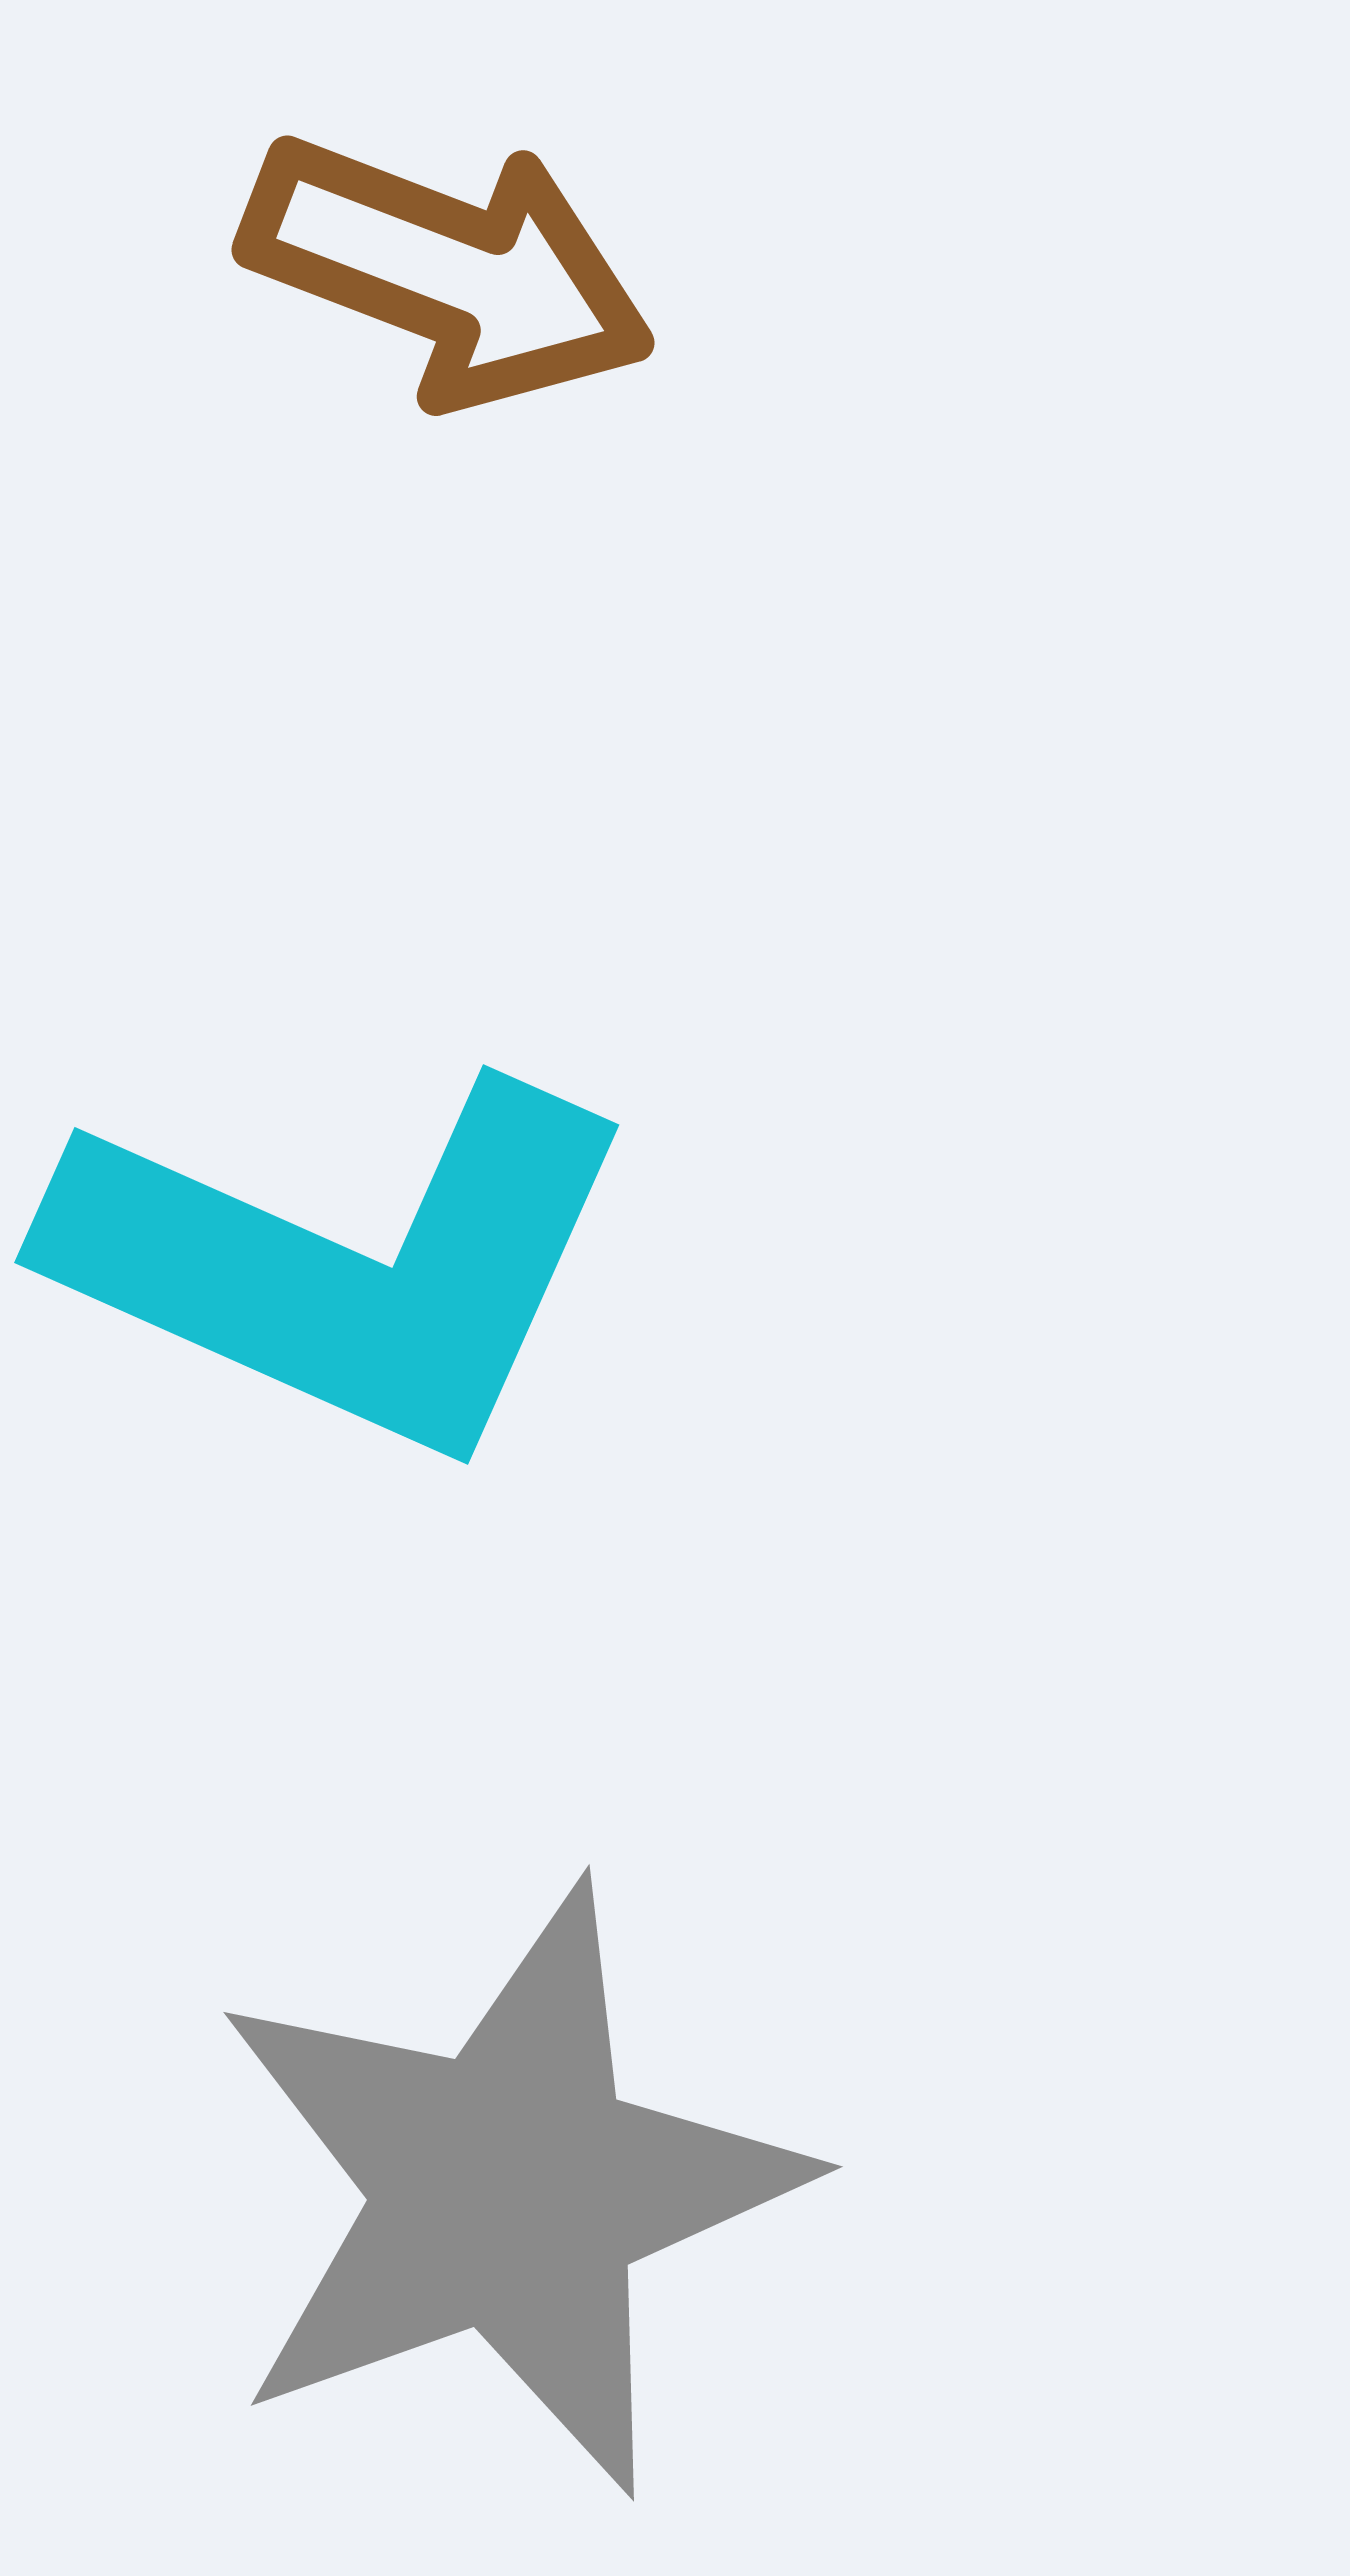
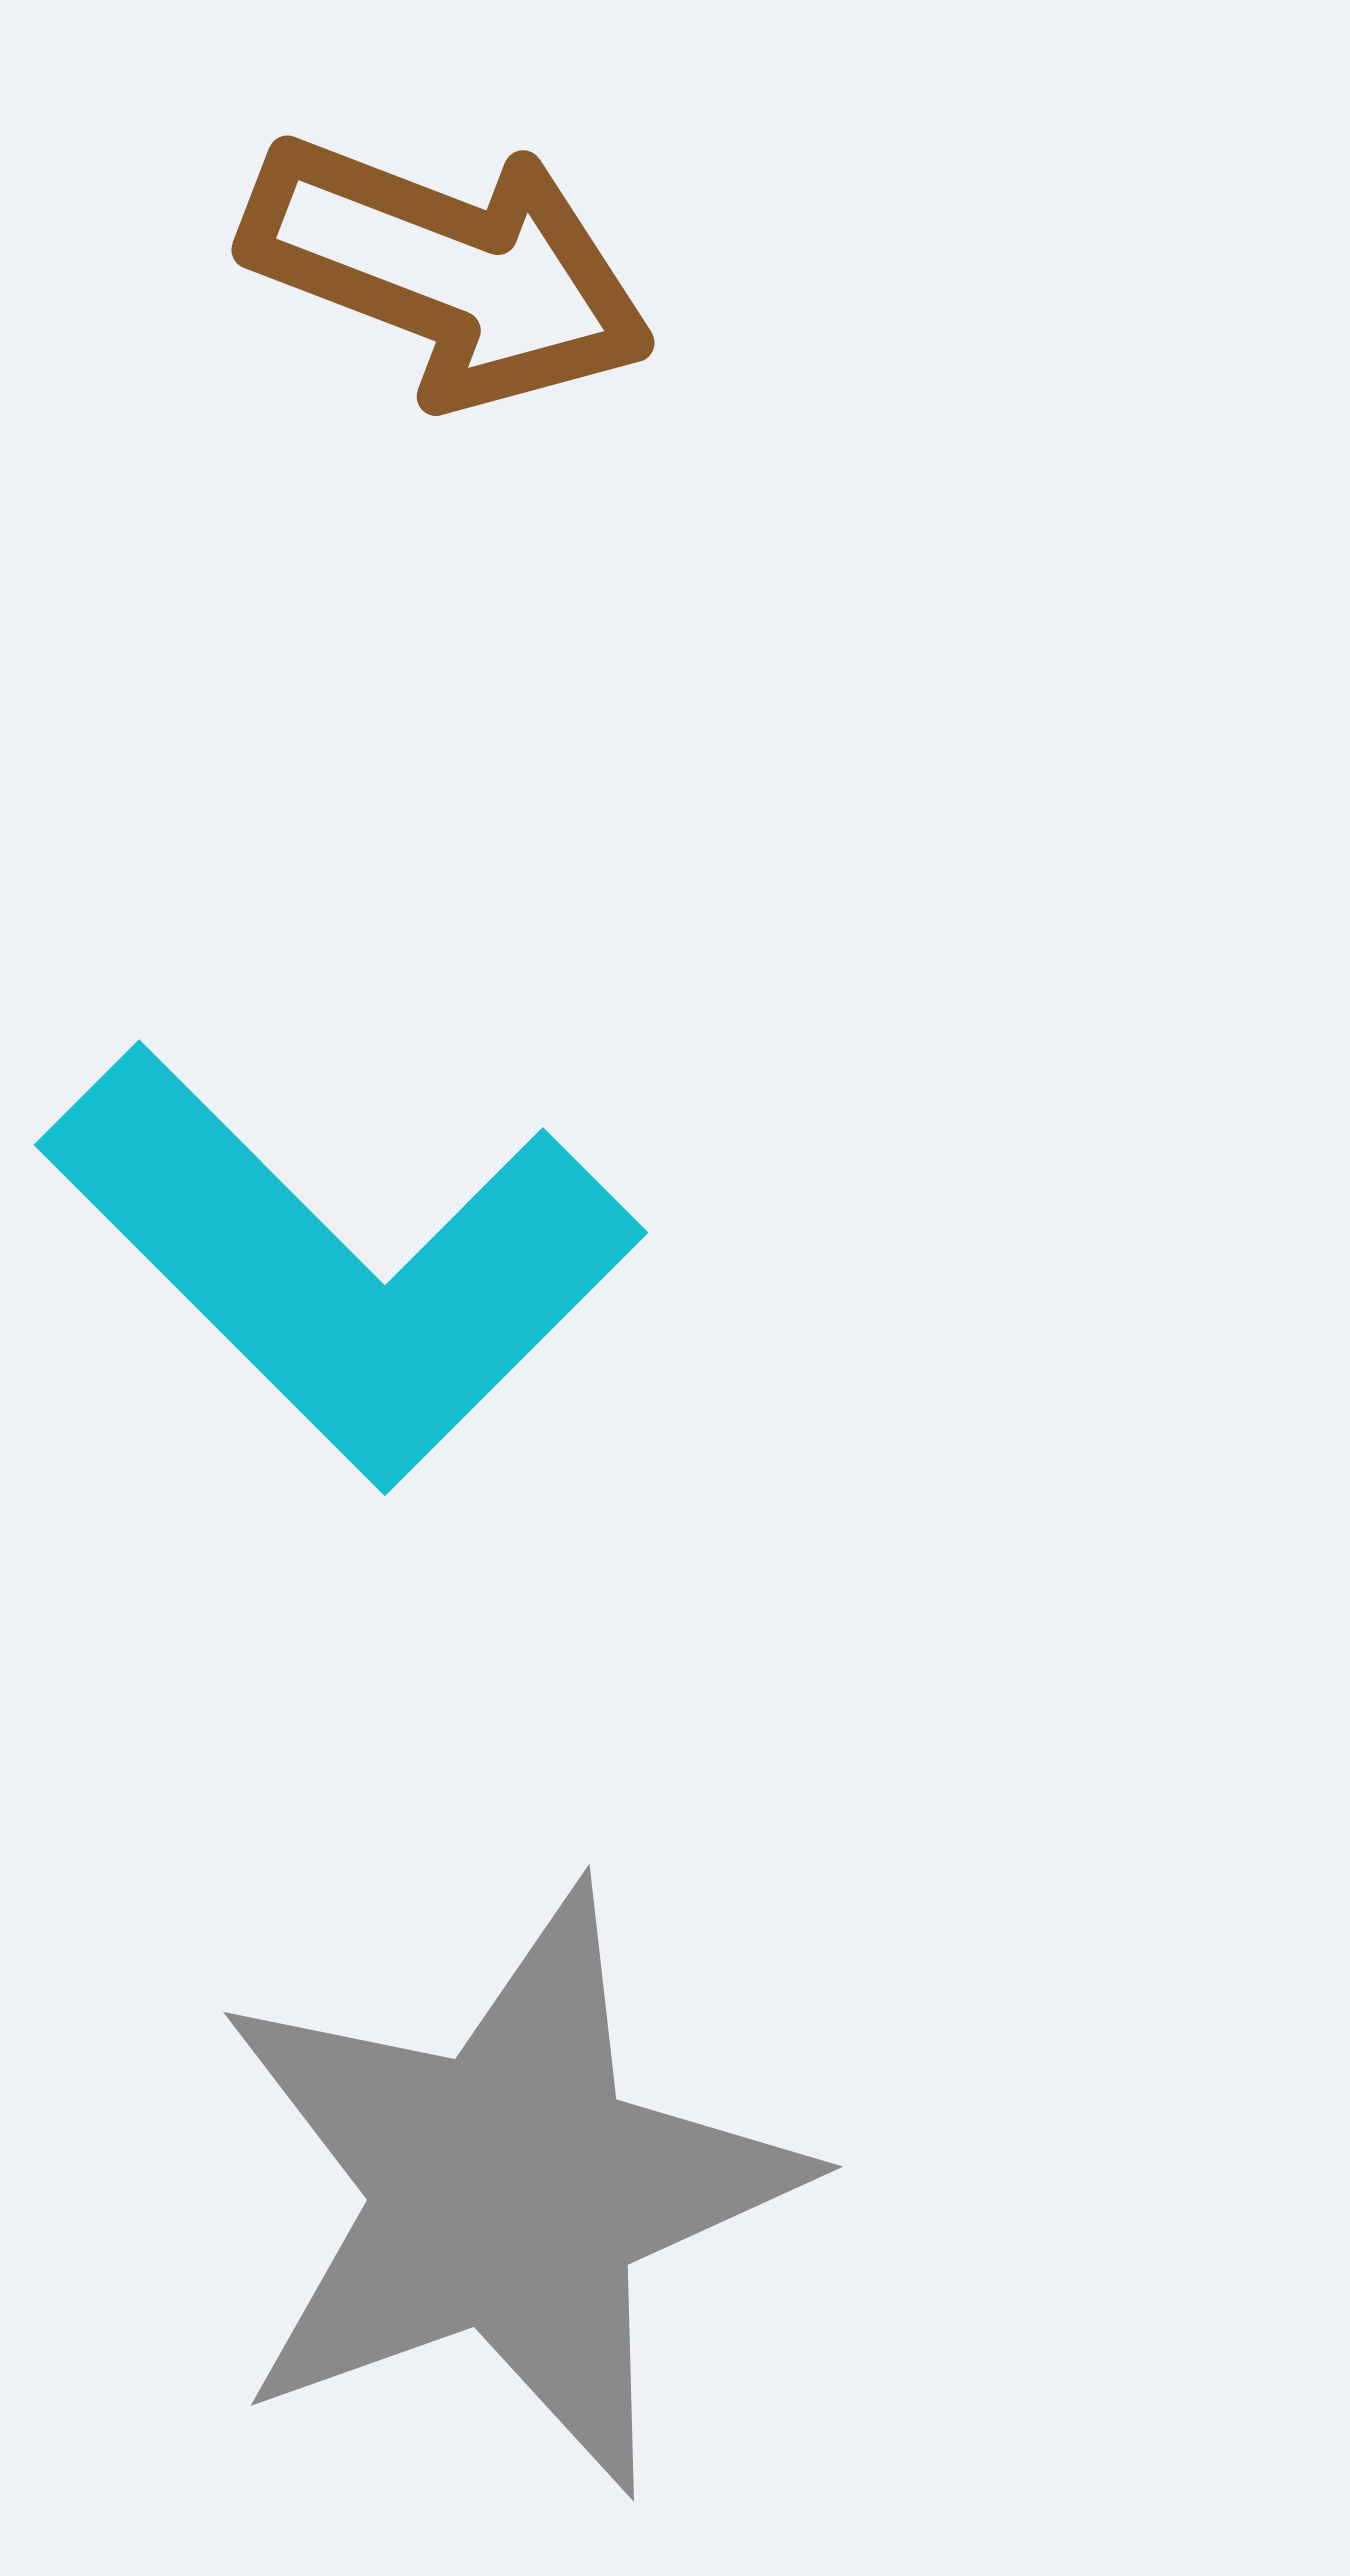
cyan L-shape: moved 3 px left; rotated 21 degrees clockwise
